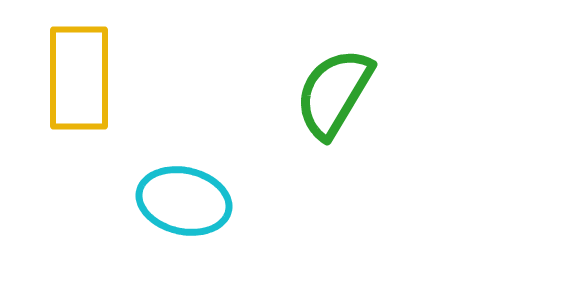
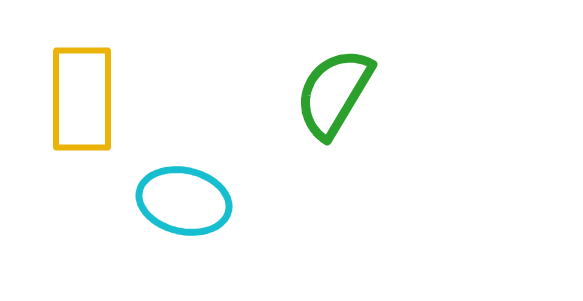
yellow rectangle: moved 3 px right, 21 px down
